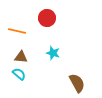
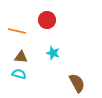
red circle: moved 2 px down
cyan semicircle: rotated 24 degrees counterclockwise
